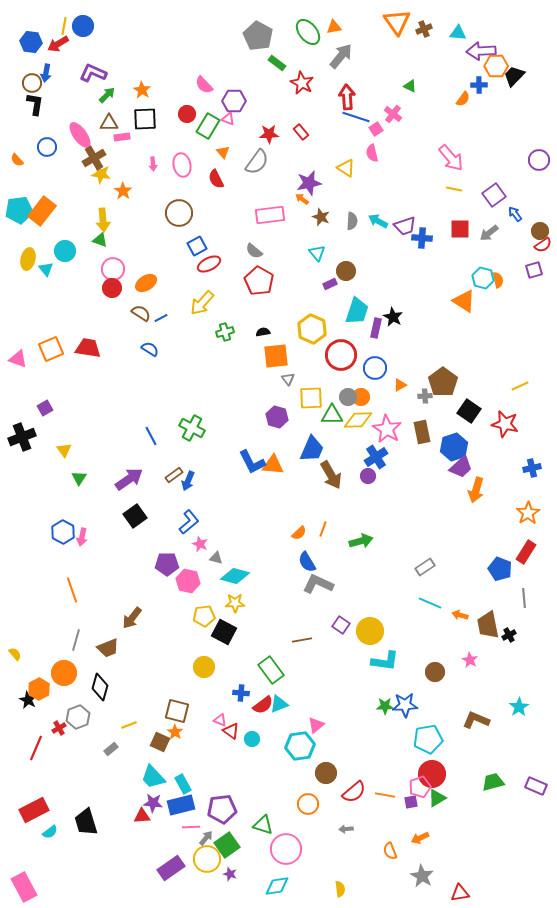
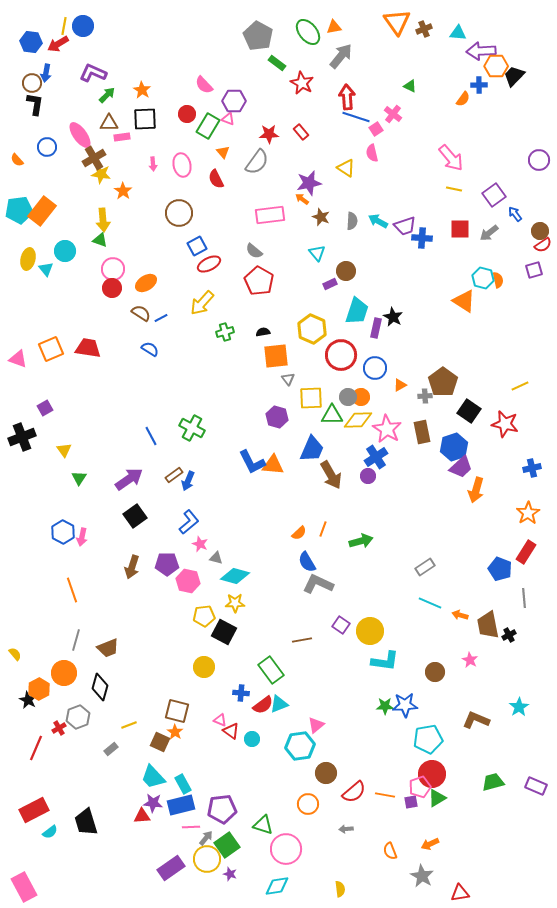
brown arrow at (132, 618): moved 51 px up; rotated 20 degrees counterclockwise
orange arrow at (420, 838): moved 10 px right, 6 px down
